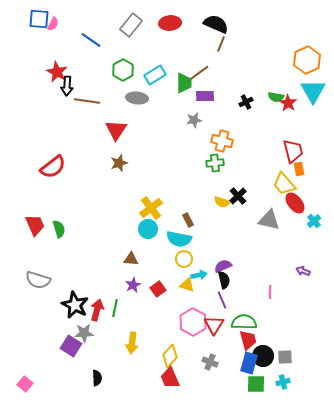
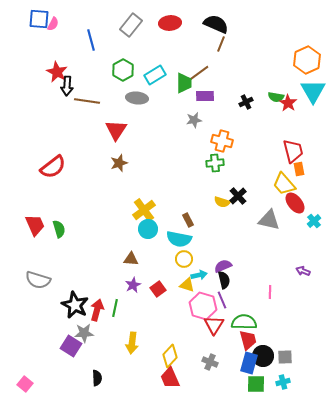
blue line at (91, 40): rotated 40 degrees clockwise
yellow cross at (151, 208): moved 7 px left, 2 px down
pink hexagon at (193, 322): moved 10 px right, 16 px up; rotated 12 degrees counterclockwise
